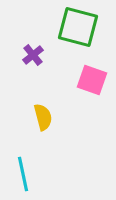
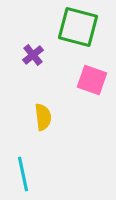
yellow semicircle: rotated 8 degrees clockwise
